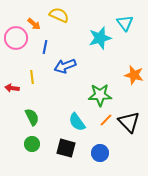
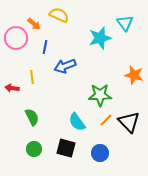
green circle: moved 2 px right, 5 px down
